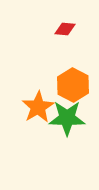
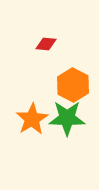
red diamond: moved 19 px left, 15 px down
orange star: moved 6 px left, 12 px down
